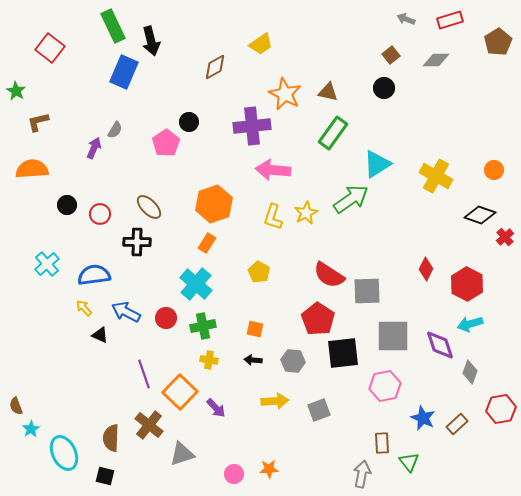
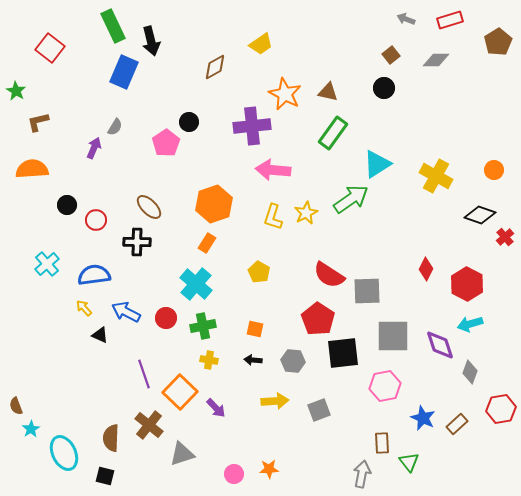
gray semicircle at (115, 130): moved 3 px up
red circle at (100, 214): moved 4 px left, 6 px down
